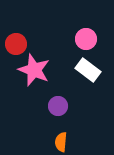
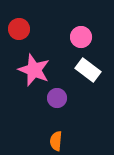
pink circle: moved 5 px left, 2 px up
red circle: moved 3 px right, 15 px up
purple circle: moved 1 px left, 8 px up
orange semicircle: moved 5 px left, 1 px up
